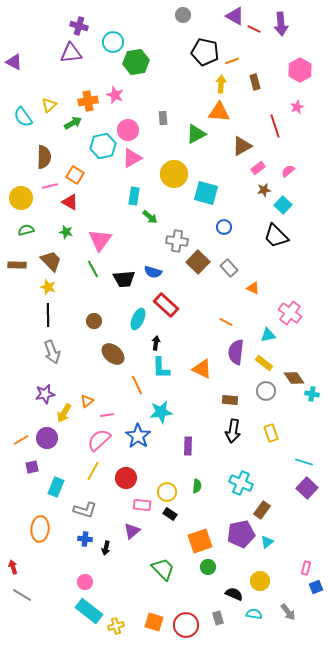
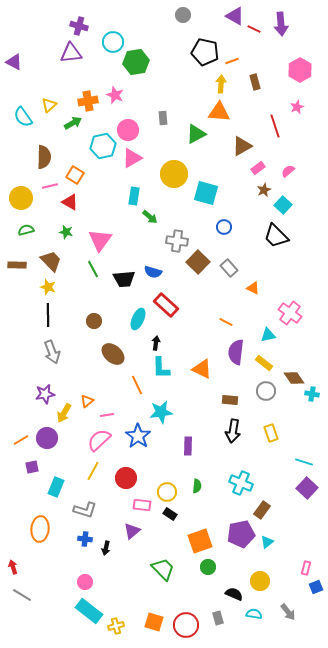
brown star at (264, 190): rotated 16 degrees counterclockwise
